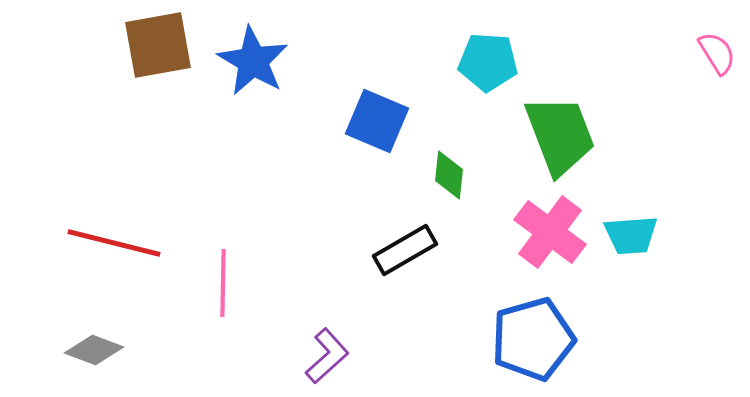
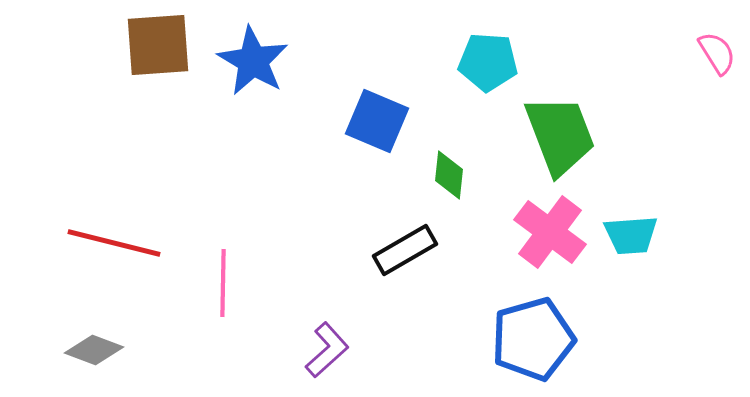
brown square: rotated 6 degrees clockwise
purple L-shape: moved 6 px up
